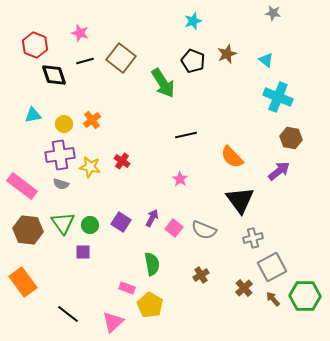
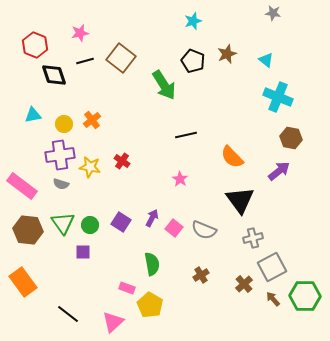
pink star at (80, 33): rotated 30 degrees counterclockwise
green arrow at (163, 83): moved 1 px right, 2 px down
brown cross at (244, 288): moved 4 px up
